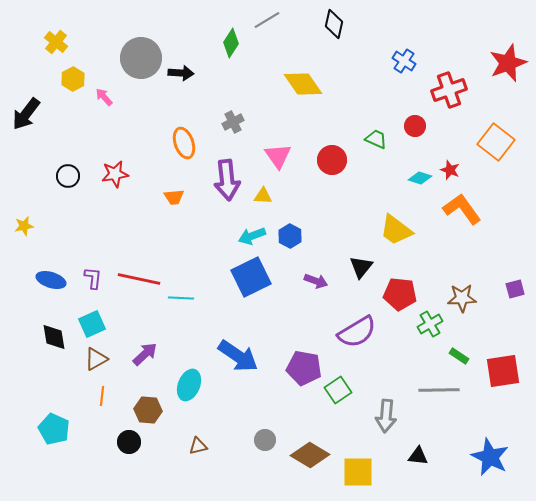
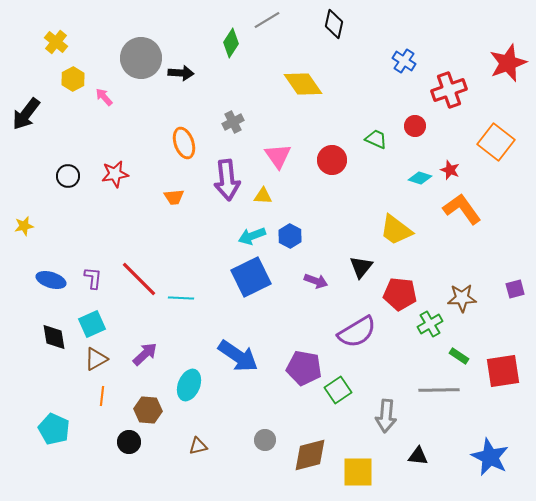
red line at (139, 279): rotated 33 degrees clockwise
brown diamond at (310, 455): rotated 45 degrees counterclockwise
